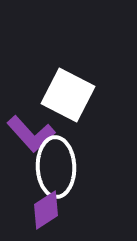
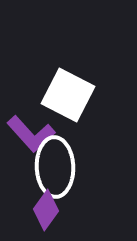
white ellipse: moved 1 px left
purple diamond: rotated 21 degrees counterclockwise
